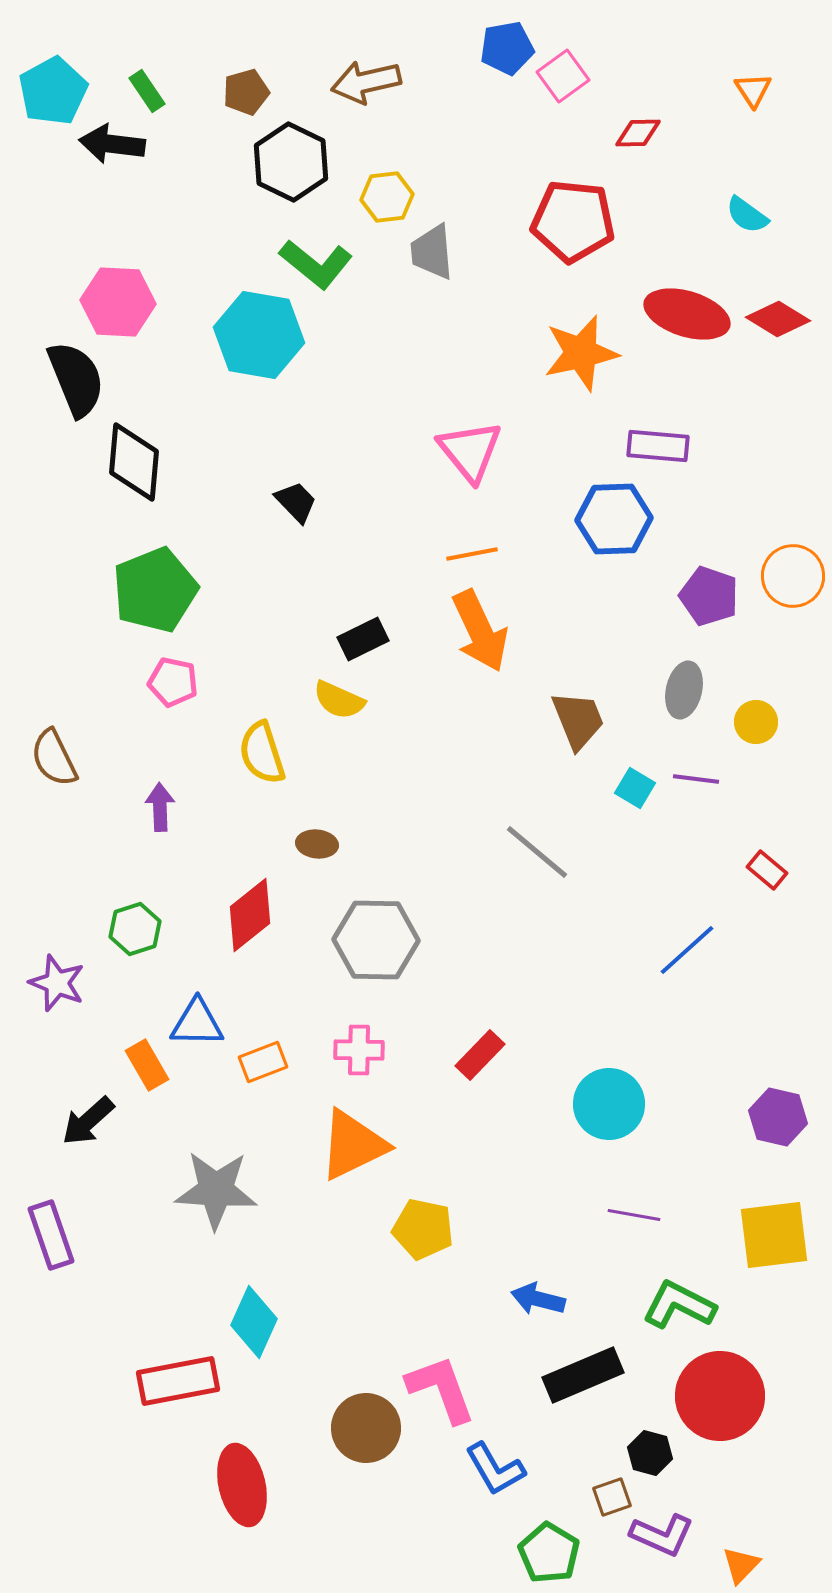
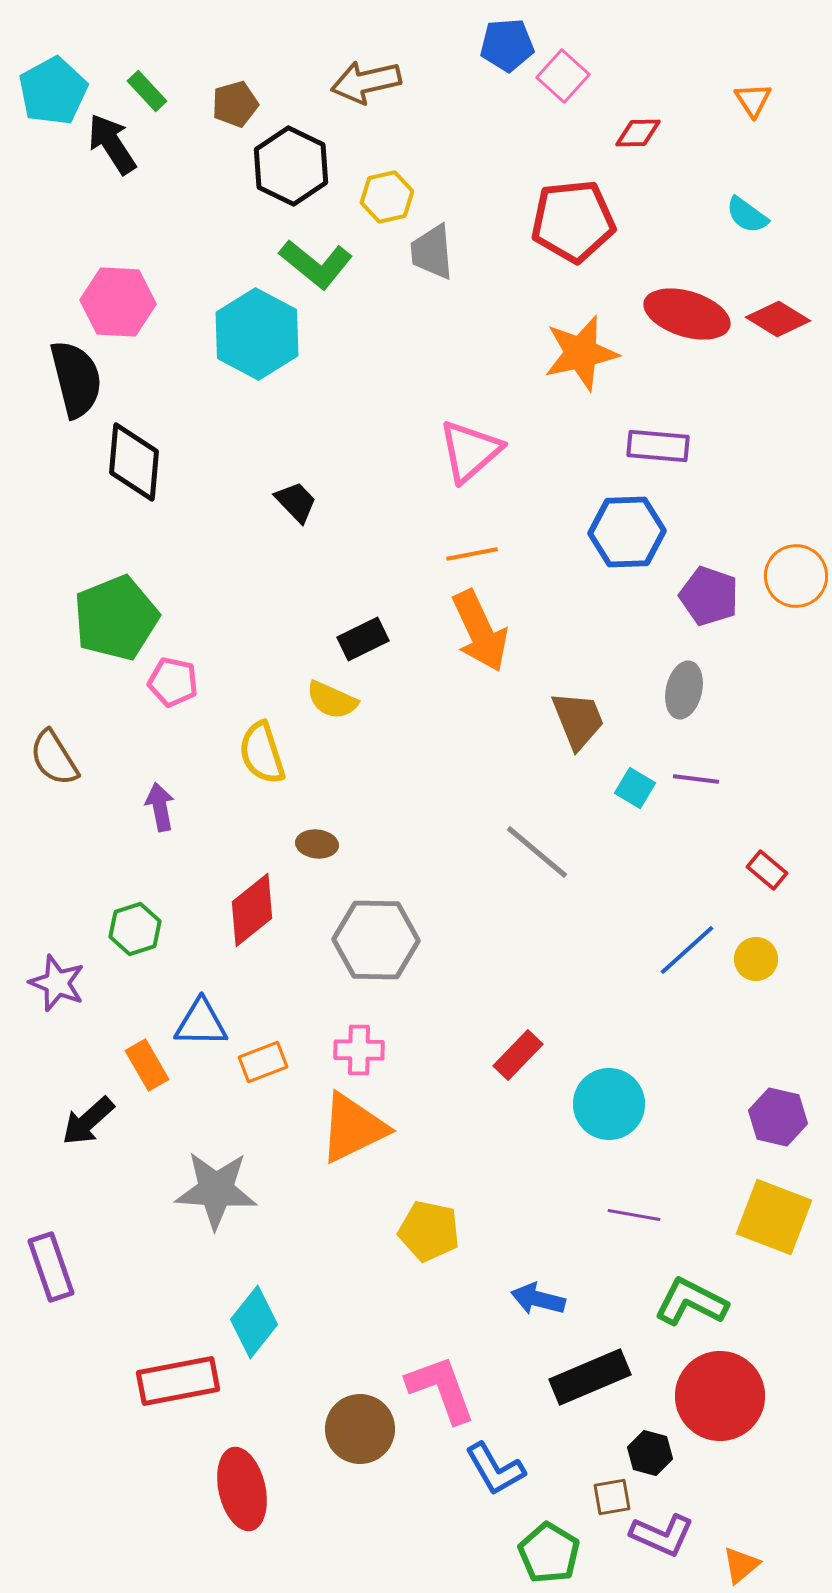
blue pentagon at (507, 48): moved 3 px up; rotated 6 degrees clockwise
pink square at (563, 76): rotated 12 degrees counterclockwise
orange triangle at (753, 90): moved 10 px down
green rectangle at (147, 91): rotated 9 degrees counterclockwise
brown pentagon at (246, 92): moved 11 px left, 12 px down
black arrow at (112, 144): rotated 50 degrees clockwise
black hexagon at (291, 162): moved 4 px down
yellow hexagon at (387, 197): rotated 6 degrees counterclockwise
red pentagon at (573, 221): rotated 12 degrees counterclockwise
cyan hexagon at (259, 335): moved 2 px left, 1 px up; rotated 18 degrees clockwise
black semicircle at (76, 379): rotated 8 degrees clockwise
pink triangle at (470, 451): rotated 28 degrees clockwise
blue hexagon at (614, 519): moved 13 px right, 13 px down
orange circle at (793, 576): moved 3 px right
green pentagon at (155, 590): moved 39 px left, 28 px down
yellow semicircle at (339, 700): moved 7 px left
yellow circle at (756, 722): moved 237 px down
brown semicircle at (54, 758): rotated 6 degrees counterclockwise
purple arrow at (160, 807): rotated 9 degrees counterclockwise
red diamond at (250, 915): moved 2 px right, 5 px up
blue triangle at (197, 1023): moved 4 px right
red rectangle at (480, 1055): moved 38 px right
orange triangle at (353, 1145): moved 17 px up
yellow pentagon at (423, 1229): moved 6 px right, 2 px down
purple rectangle at (51, 1235): moved 32 px down
yellow square at (774, 1235): moved 18 px up; rotated 28 degrees clockwise
green L-shape at (679, 1305): moved 12 px right, 3 px up
cyan diamond at (254, 1322): rotated 14 degrees clockwise
black rectangle at (583, 1375): moved 7 px right, 2 px down
brown circle at (366, 1428): moved 6 px left, 1 px down
red ellipse at (242, 1485): moved 4 px down
brown square at (612, 1497): rotated 9 degrees clockwise
orange triangle at (741, 1565): rotated 6 degrees clockwise
